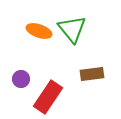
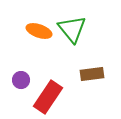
purple circle: moved 1 px down
